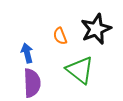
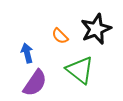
orange semicircle: rotated 24 degrees counterclockwise
purple semicircle: moved 3 px right; rotated 36 degrees clockwise
